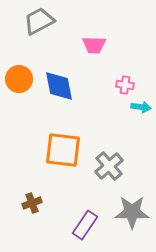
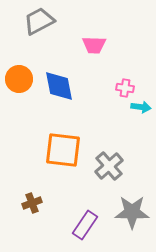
pink cross: moved 3 px down
